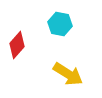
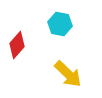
yellow arrow: rotated 12 degrees clockwise
